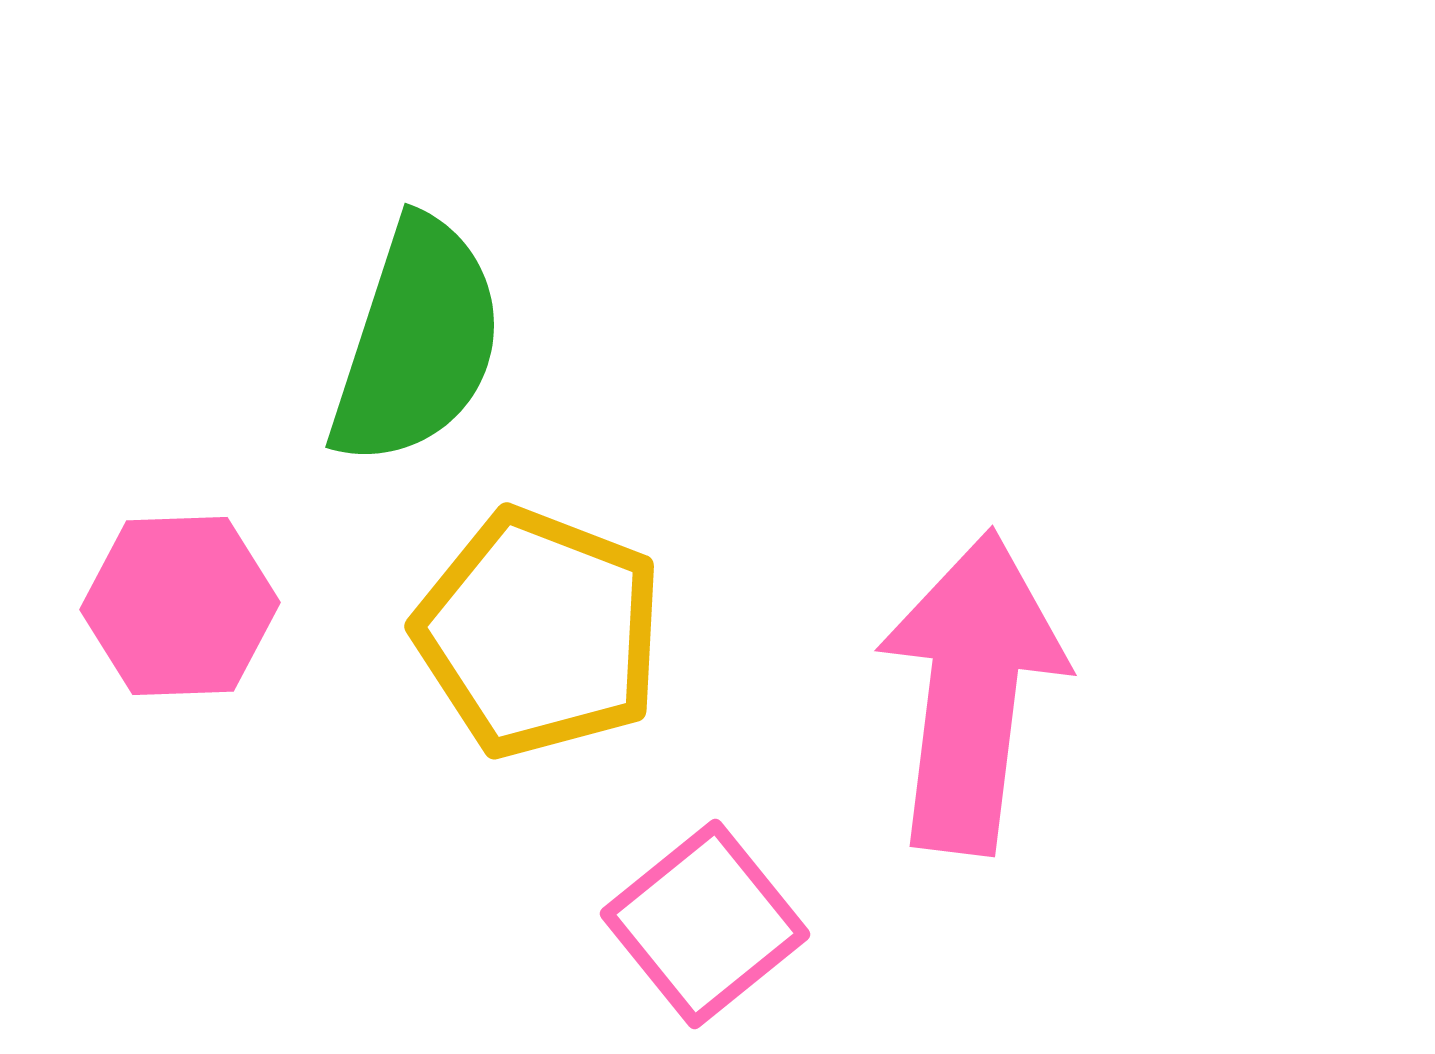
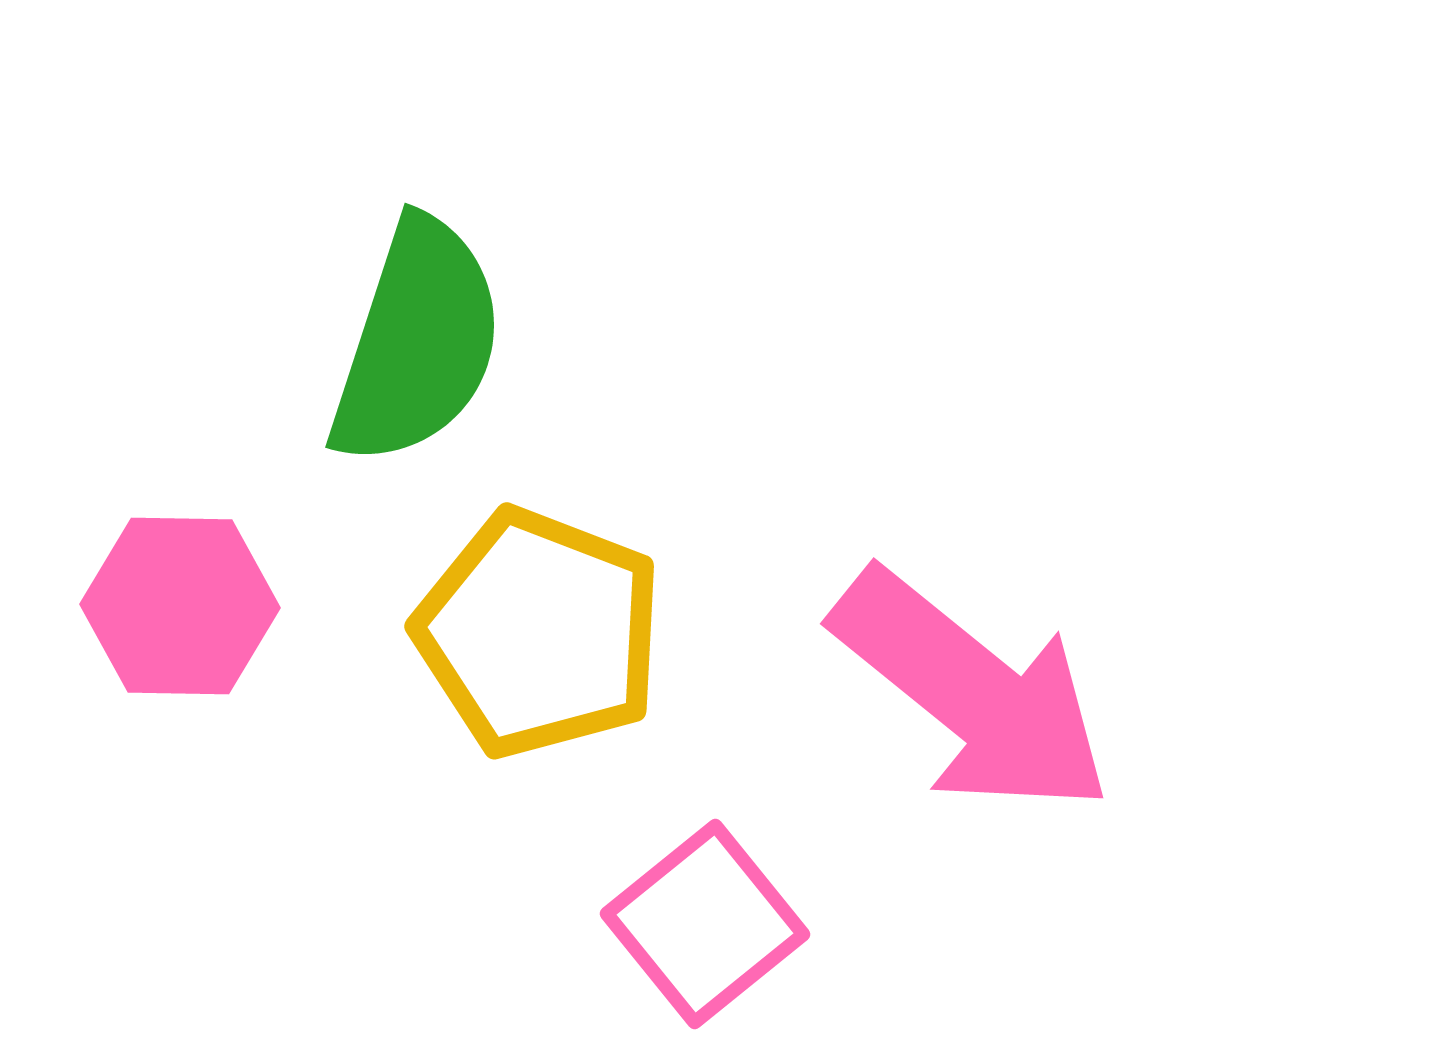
pink hexagon: rotated 3 degrees clockwise
pink arrow: rotated 122 degrees clockwise
